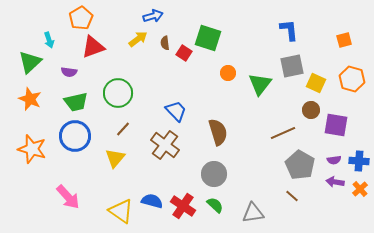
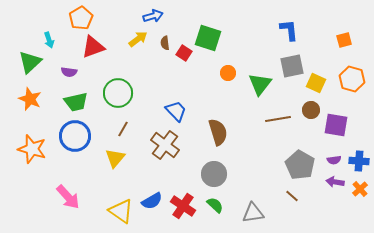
brown line at (123, 129): rotated 14 degrees counterclockwise
brown line at (283, 133): moved 5 px left, 14 px up; rotated 15 degrees clockwise
blue semicircle at (152, 201): rotated 135 degrees clockwise
